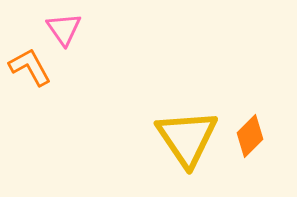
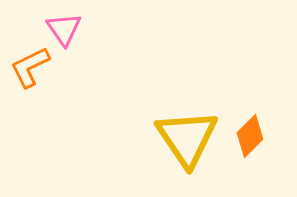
orange L-shape: rotated 87 degrees counterclockwise
